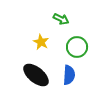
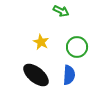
green arrow: moved 8 px up
